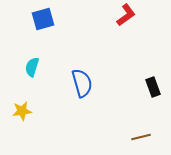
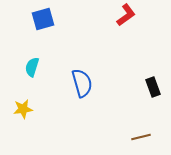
yellow star: moved 1 px right, 2 px up
